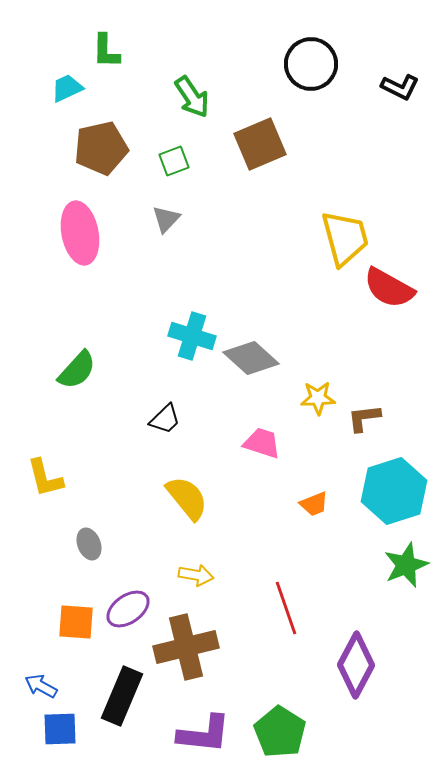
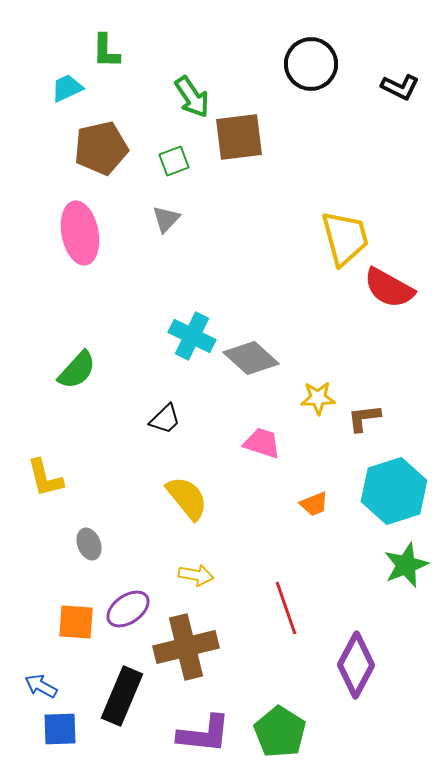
brown square: moved 21 px left, 7 px up; rotated 16 degrees clockwise
cyan cross: rotated 9 degrees clockwise
